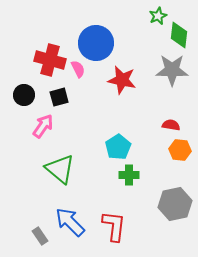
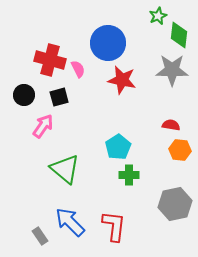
blue circle: moved 12 px right
green triangle: moved 5 px right
